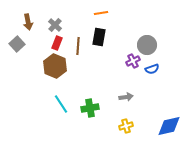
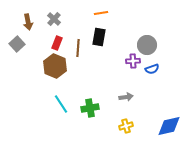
gray cross: moved 1 px left, 6 px up
brown line: moved 2 px down
purple cross: rotated 24 degrees clockwise
